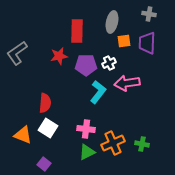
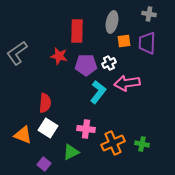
red star: rotated 24 degrees clockwise
green triangle: moved 16 px left
